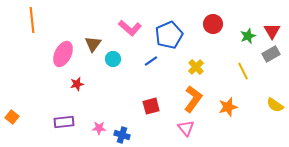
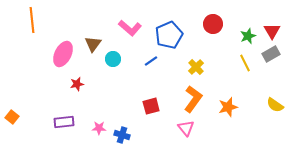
yellow line: moved 2 px right, 8 px up
